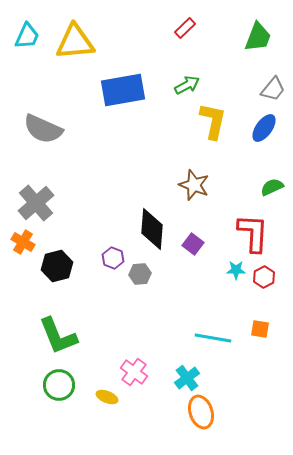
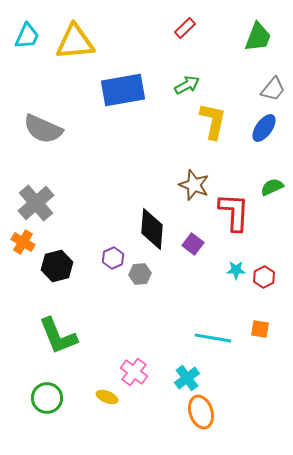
red L-shape: moved 19 px left, 21 px up
purple hexagon: rotated 15 degrees clockwise
green circle: moved 12 px left, 13 px down
